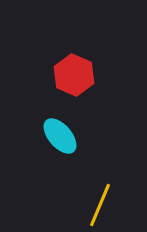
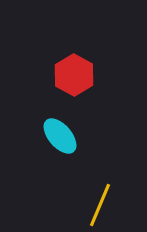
red hexagon: rotated 6 degrees clockwise
